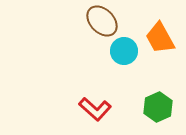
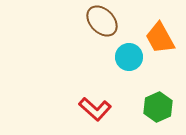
cyan circle: moved 5 px right, 6 px down
